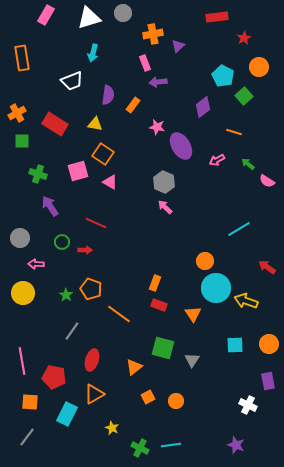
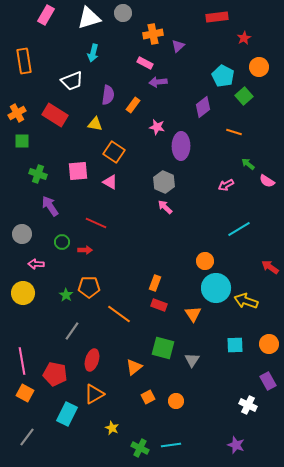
orange rectangle at (22, 58): moved 2 px right, 3 px down
pink rectangle at (145, 63): rotated 42 degrees counterclockwise
red rectangle at (55, 124): moved 9 px up
purple ellipse at (181, 146): rotated 32 degrees clockwise
orange square at (103, 154): moved 11 px right, 2 px up
pink arrow at (217, 160): moved 9 px right, 25 px down
pink square at (78, 171): rotated 10 degrees clockwise
gray circle at (20, 238): moved 2 px right, 4 px up
red arrow at (267, 267): moved 3 px right
orange pentagon at (91, 289): moved 2 px left, 2 px up; rotated 20 degrees counterclockwise
red pentagon at (54, 377): moved 1 px right, 3 px up
purple rectangle at (268, 381): rotated 18 degrees counterclockwise
orange square at (30, 402): moved 5 px left, 9 px up; rotated 24 degrees clockwise
